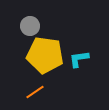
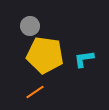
cyan L-shape: moved 5 px right
